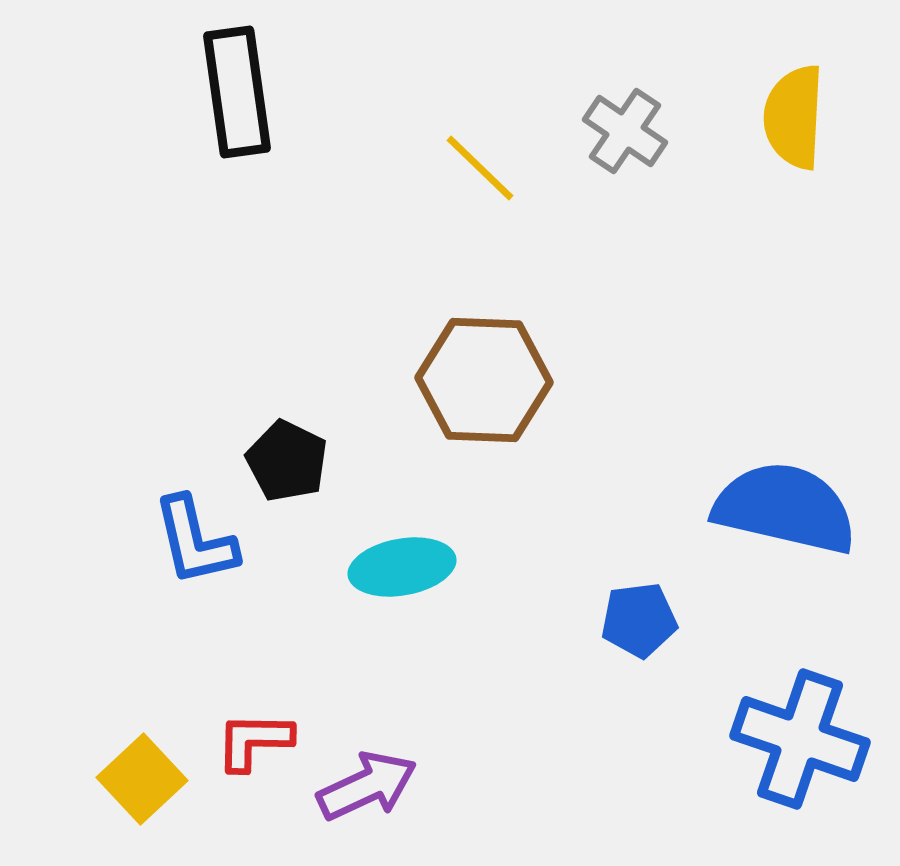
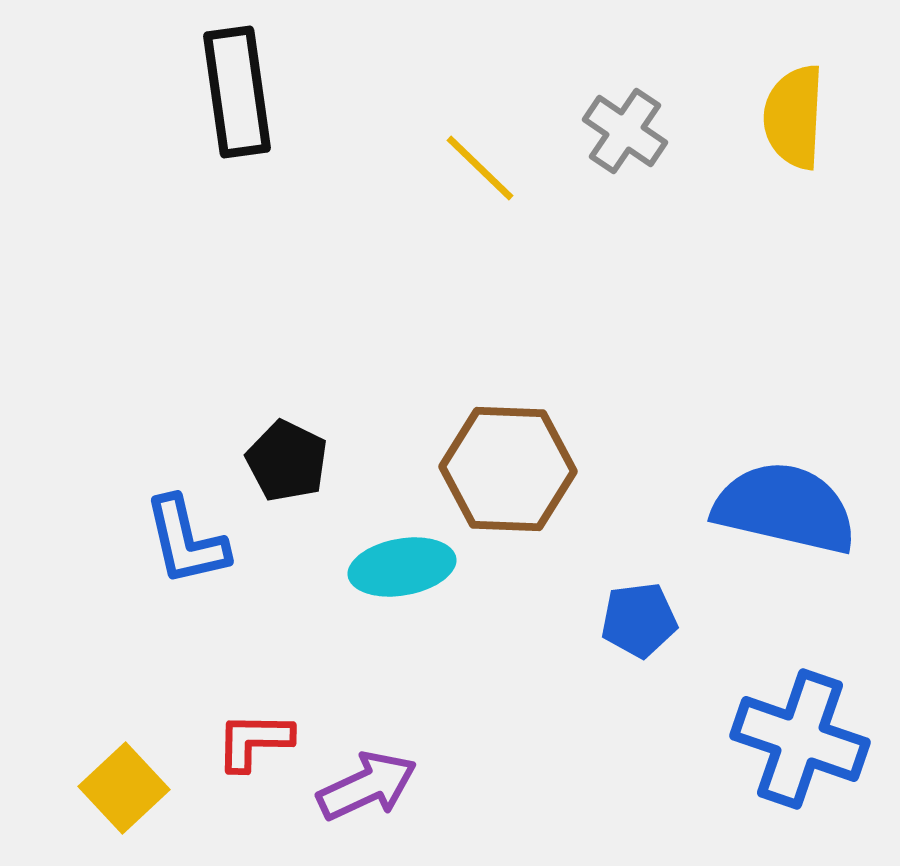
brown hexagon: moved 24 px right, 89 px down
blue L-shape: moved 9 px left
yellow square: moved 18 px left, 9 px down
